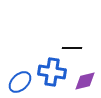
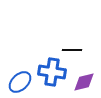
black line: moved 2 px down
purple diamond: moved 1 px left, 1 px down
